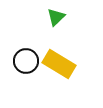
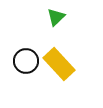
yellow rectangle: rotated 16 degrees clockwise
